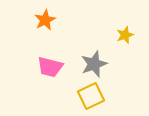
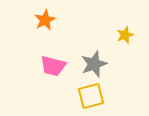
pink trapezoid: moved 3 px right, 1 px up
yellow square: rotated 12 degrees clockwise
